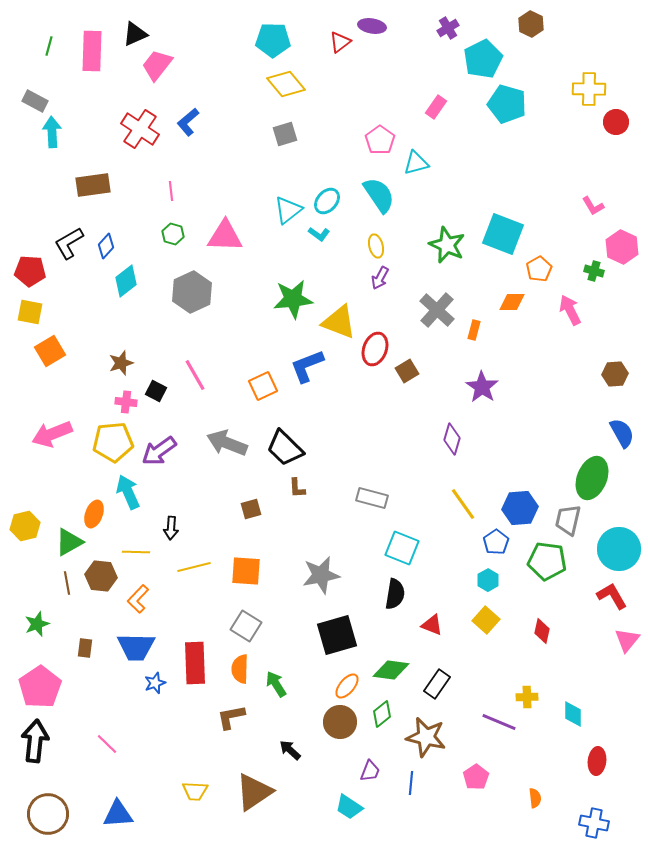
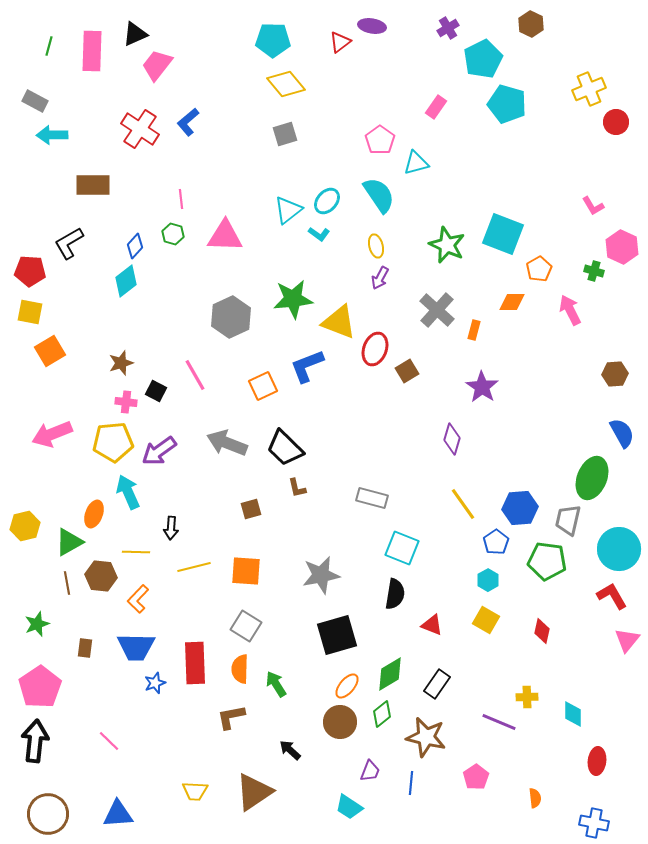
yellow cross at (589, 89): rotated 24 degrees counterclockwise
cyan arrow at (52, 132): moved 3 px down; rotated 88 degrees counterclockwise
brown rectangle at (93, 185): rotated 8 degrees clockwise
pink line at (171, 191): moved 10 px right, 8 px down
blue diamond at (106, 246): moved 29 px right
gray hexagon at (192, 292): moved 39 px right, 25 px down
brown L-shape at (297, 488): rotated 10 degrees counterclockwise
yellow square at (486, 620): rotated 12 degrees counterclockwise
green diamond at (391, 670): moved 1 px left, 4 px down; rotated 39 degrees counterclockwise
pink line at (107, 744): moved 2 px right, 3 px up
